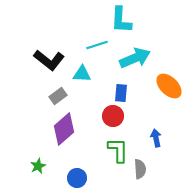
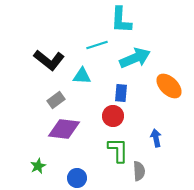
cyan triangle: moved 2 px down
gray rectangle: moved 2 px left, 4 px down
purple diamond: rotated 48 degrees clockwise
gray semicircle: moved 1 px left, 2 px down
